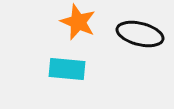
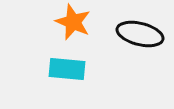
orange star: moved 5 px left
